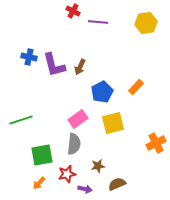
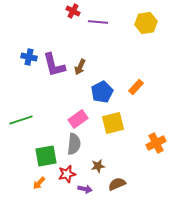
green square: moved 4 px right, 1 px down
